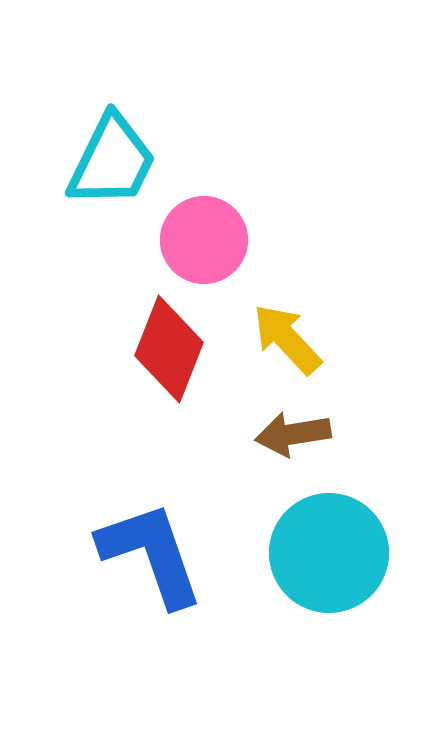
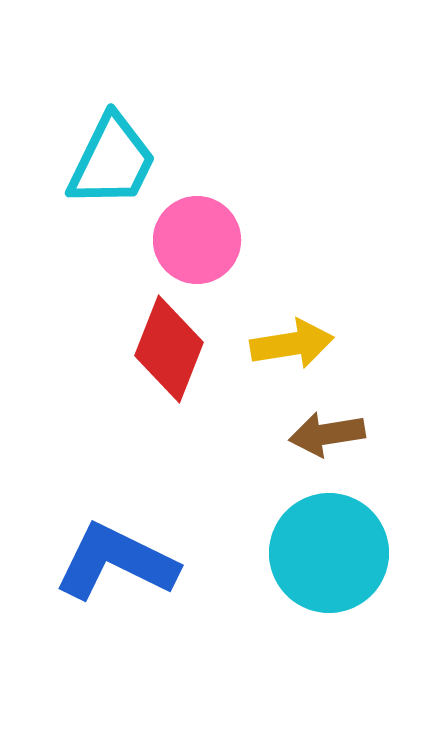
pink circle: moved 7 px left
yellow arrow: moved 5 px right, 5 px down; rotated 124 degrees clockwise
brown arrow: moved 34 px right
blue L-shape: moved 35 px left, 8 px down; rotated 45 degrees counterclockwise
